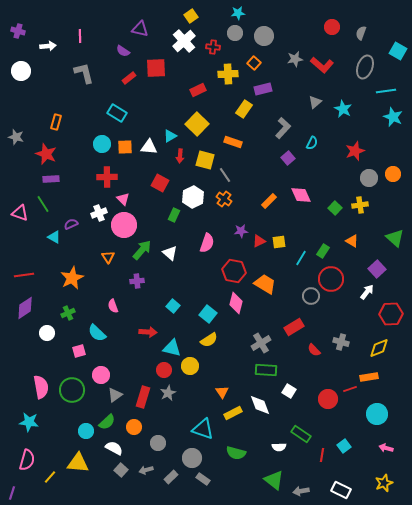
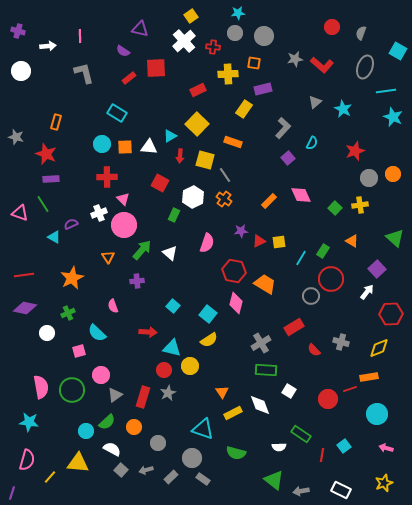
orange square at (254, 63): rotated 32 degrees counterclockwise
purple diamond at (25, 308): rotated 45 degrees clockwise
white semicircle at (114, 448): moved 2 px left, 1 px down
